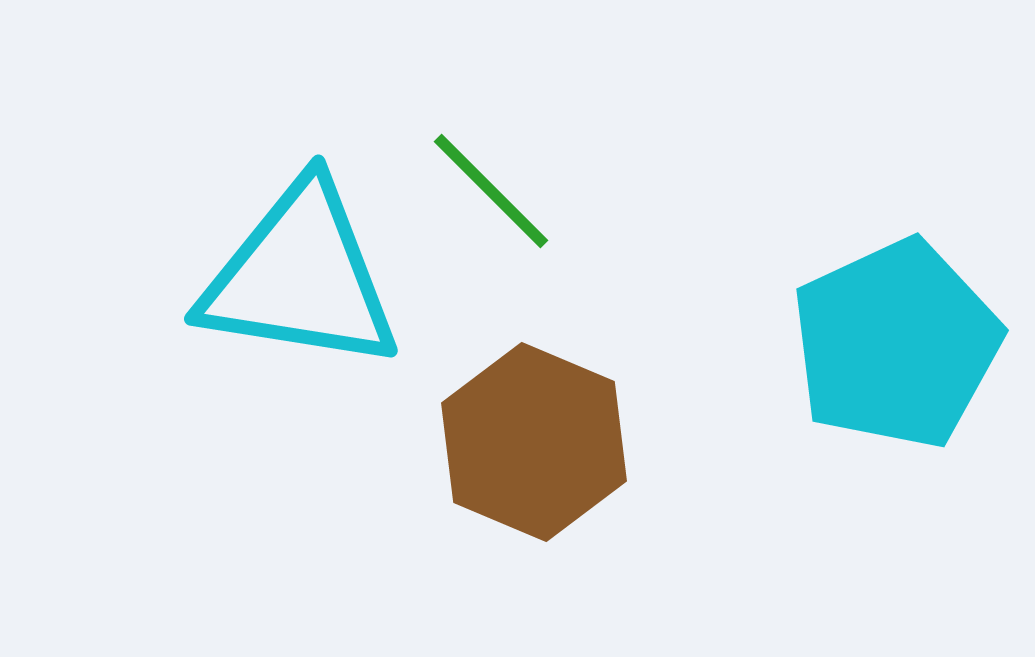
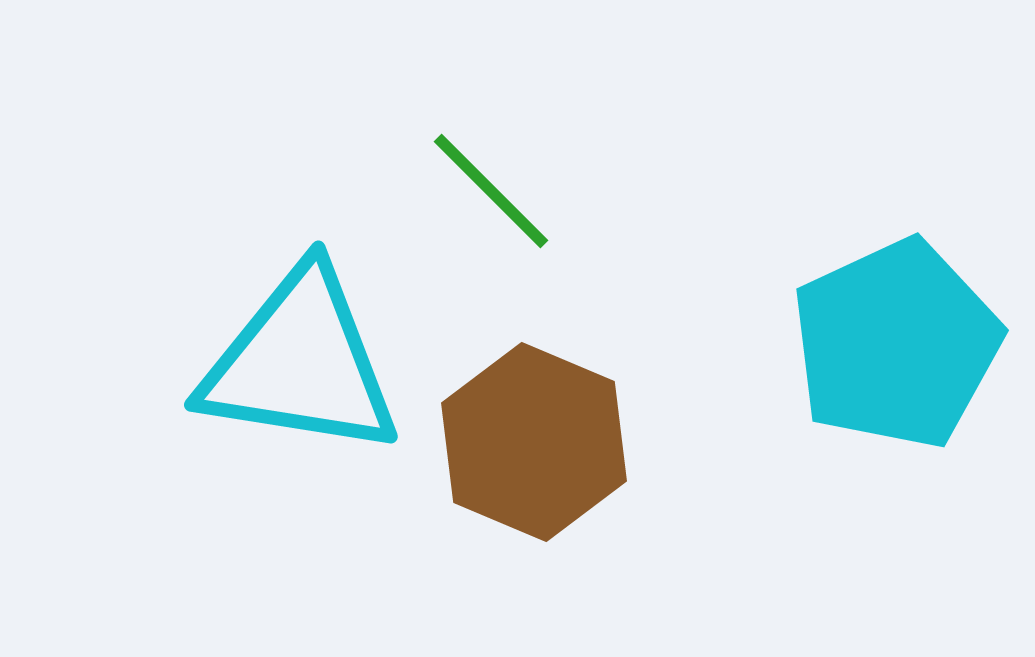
cyan triangle: moved 86 px down
